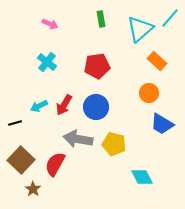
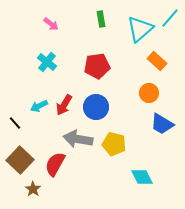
pink arrow: moved 1 px right; rotated 14 degrees clockwise
black line: rotated 64 degrees clockwise
brown square: moved 1 px left
